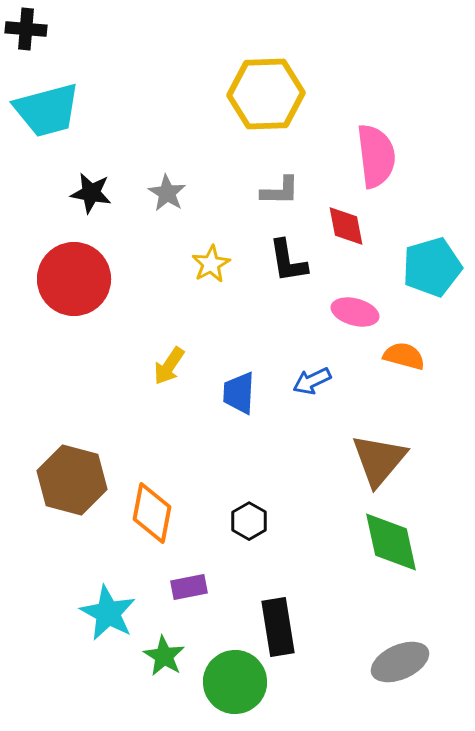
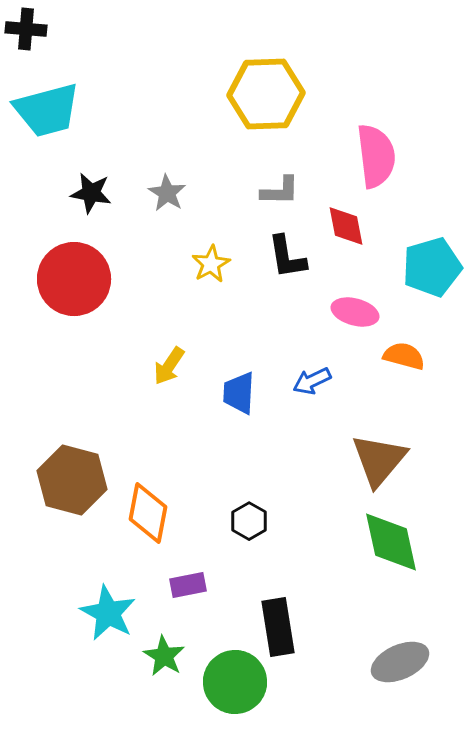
black L-shape: moved 1 px left, 4 px up
orange diamond: moved 4 px left
purple rectangle: moved 1 px left, 2 px up
